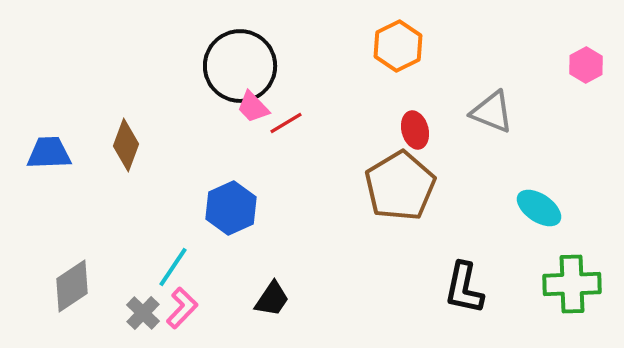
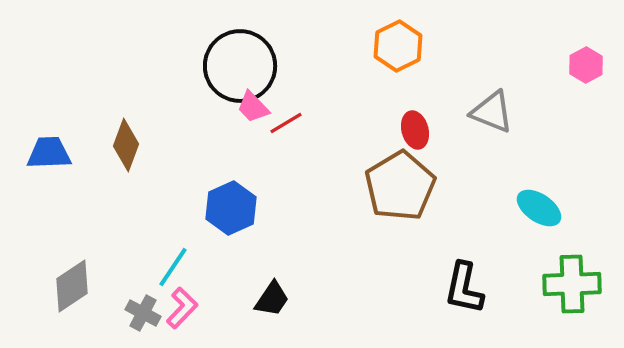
gray cross: rotated 16 degrees counterclockwise
